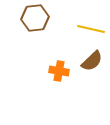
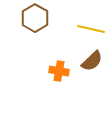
brown hexagon: rotated 24 degrees counterclockwise
